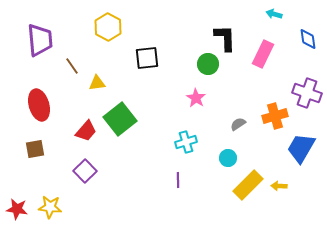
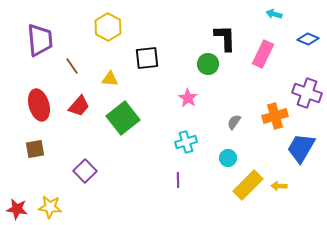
blue diamond: rotated 60 degrees counterclockwise
yellow triangle: moved 13 px right, 4 px up; rotated 12 degrees clockwise
pink star: moved 8 px left
green square: moved 3 px right, 1 px up
gray semicircle: moved 4 px left, 2 px up; rotated 21 degrees counterclockwise
red trapezoid: moved 7 px left, 25 px up
